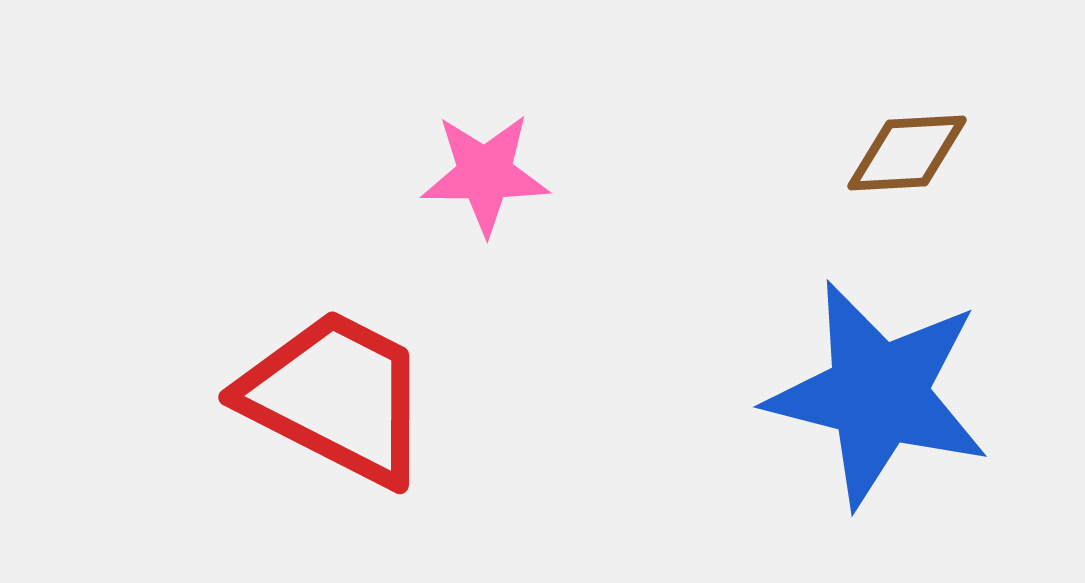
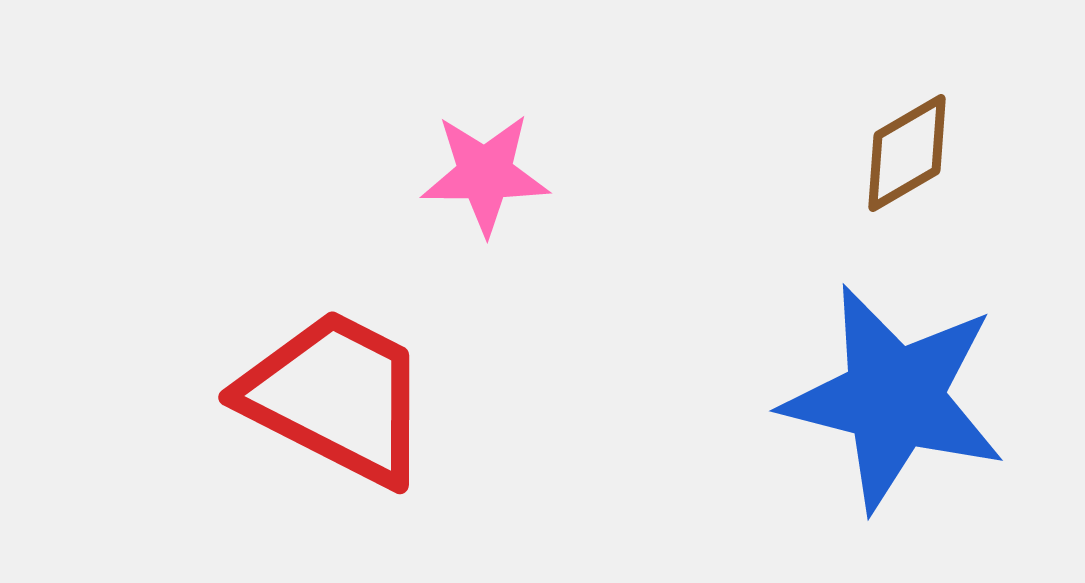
brown diamond: rotated 27 degrees counterclockwise
blue star: moved 16 px right, 4 px down
